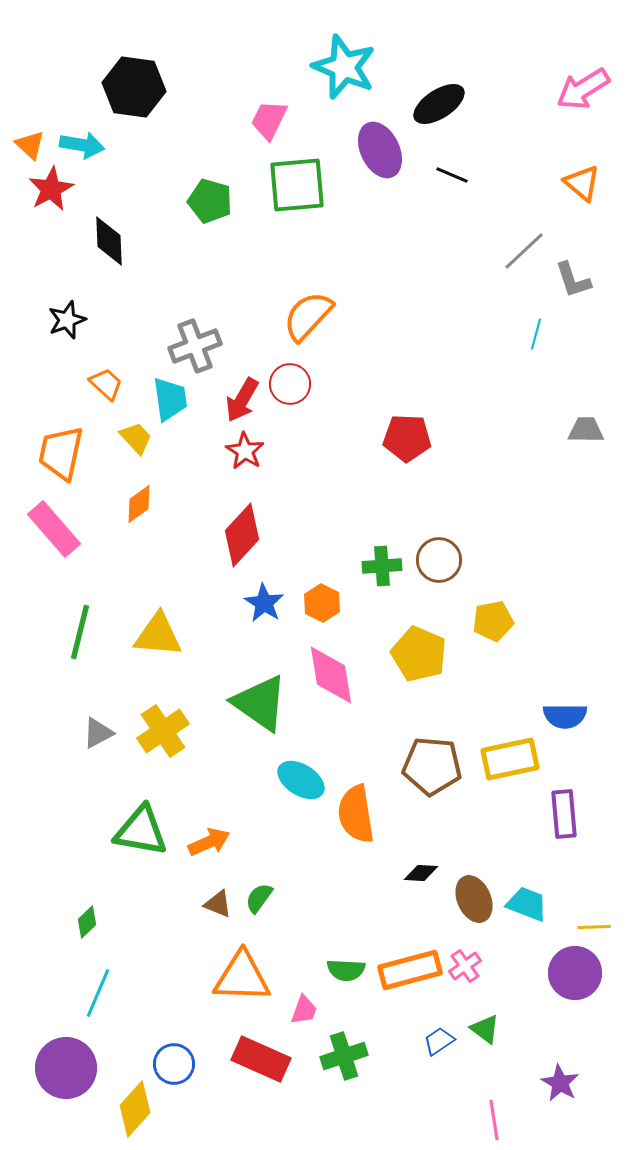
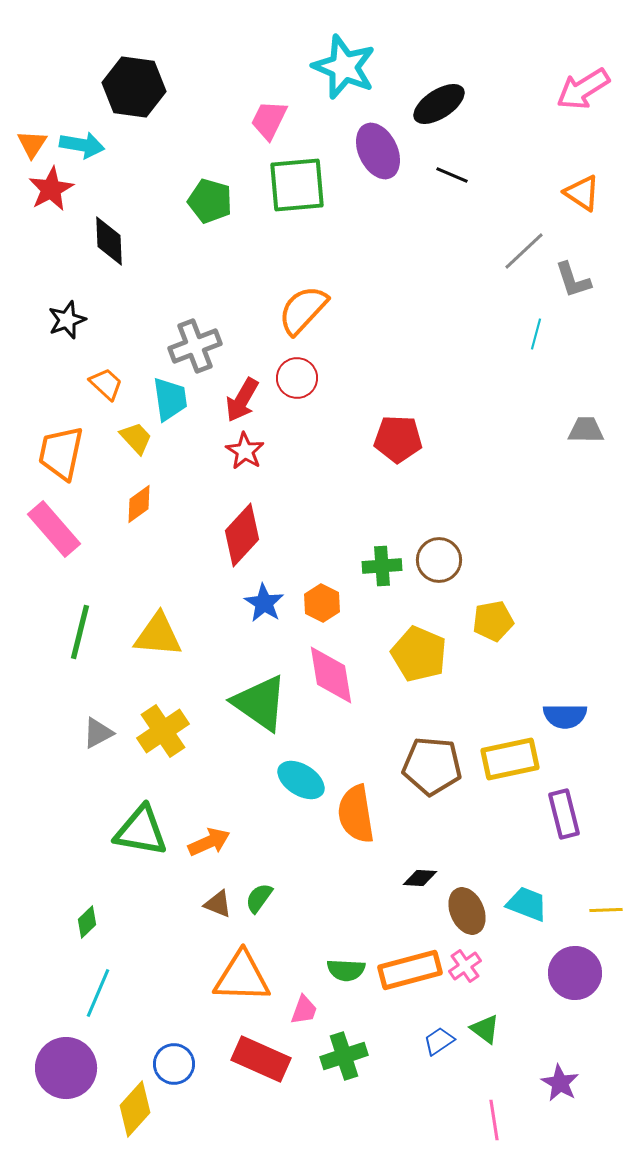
orange triangle at (30, 145): moved 2 px right, 1 px up; rotated 20 degrees clockwise
purple ellipse at (380, 150): moved 2 px left, 1 px down
orange triangle at (582, 183): moved 10 px down; rotated 6 degrees counterclockwise
orange semicircle at (308, 316): moved 5 px left, 6 px up
red circle at (290, 384): moved 7 px right, 6 px up
red pentagon at (407, 438): moved 9 px left, 1 px down
purple rectangle at (564, 814): rotated 9 degrees counterclockwise
black diamond at (421, 873): moved 1 px left, 5 px down
brown ellipse at (474, 899): moved 7 px left, 12 px down
yellow line at (594, 927): moved 12 px right, 17 px up
